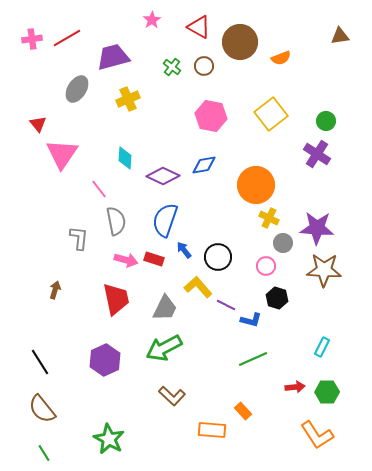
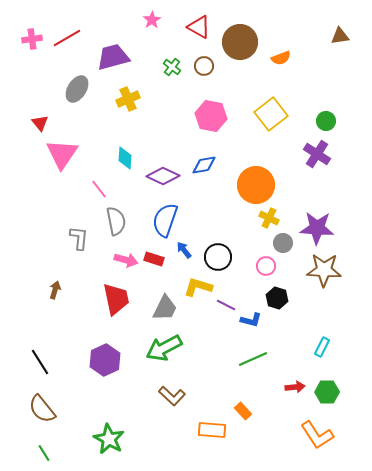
red triangle at (38, 124): moved 2 px right, 1 px up
yellow L-shape at (198, 287): rotated 32 degrees counterclockwise
